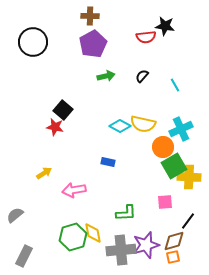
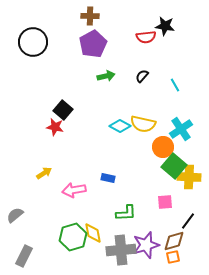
cyan cross: rotated 10 degrees counterclockwise
blue rectangle: moved 16 px down
green square: rotated 20 degrees counterclockwise
